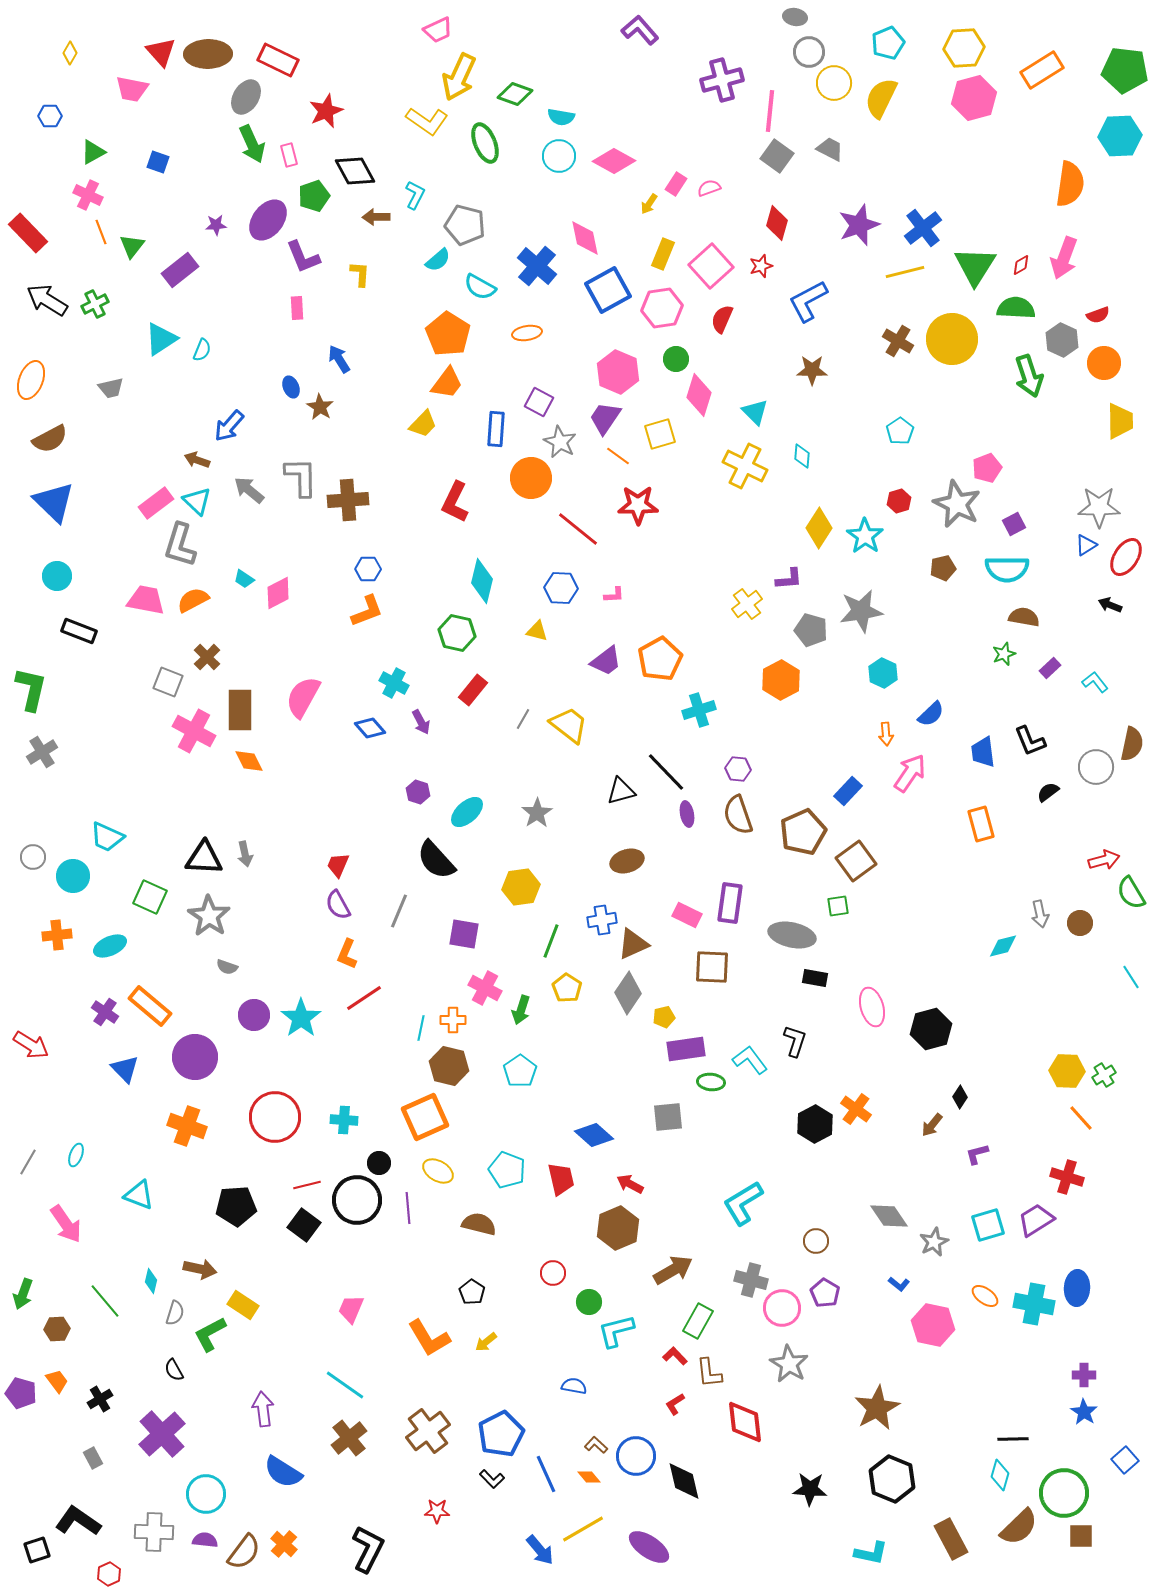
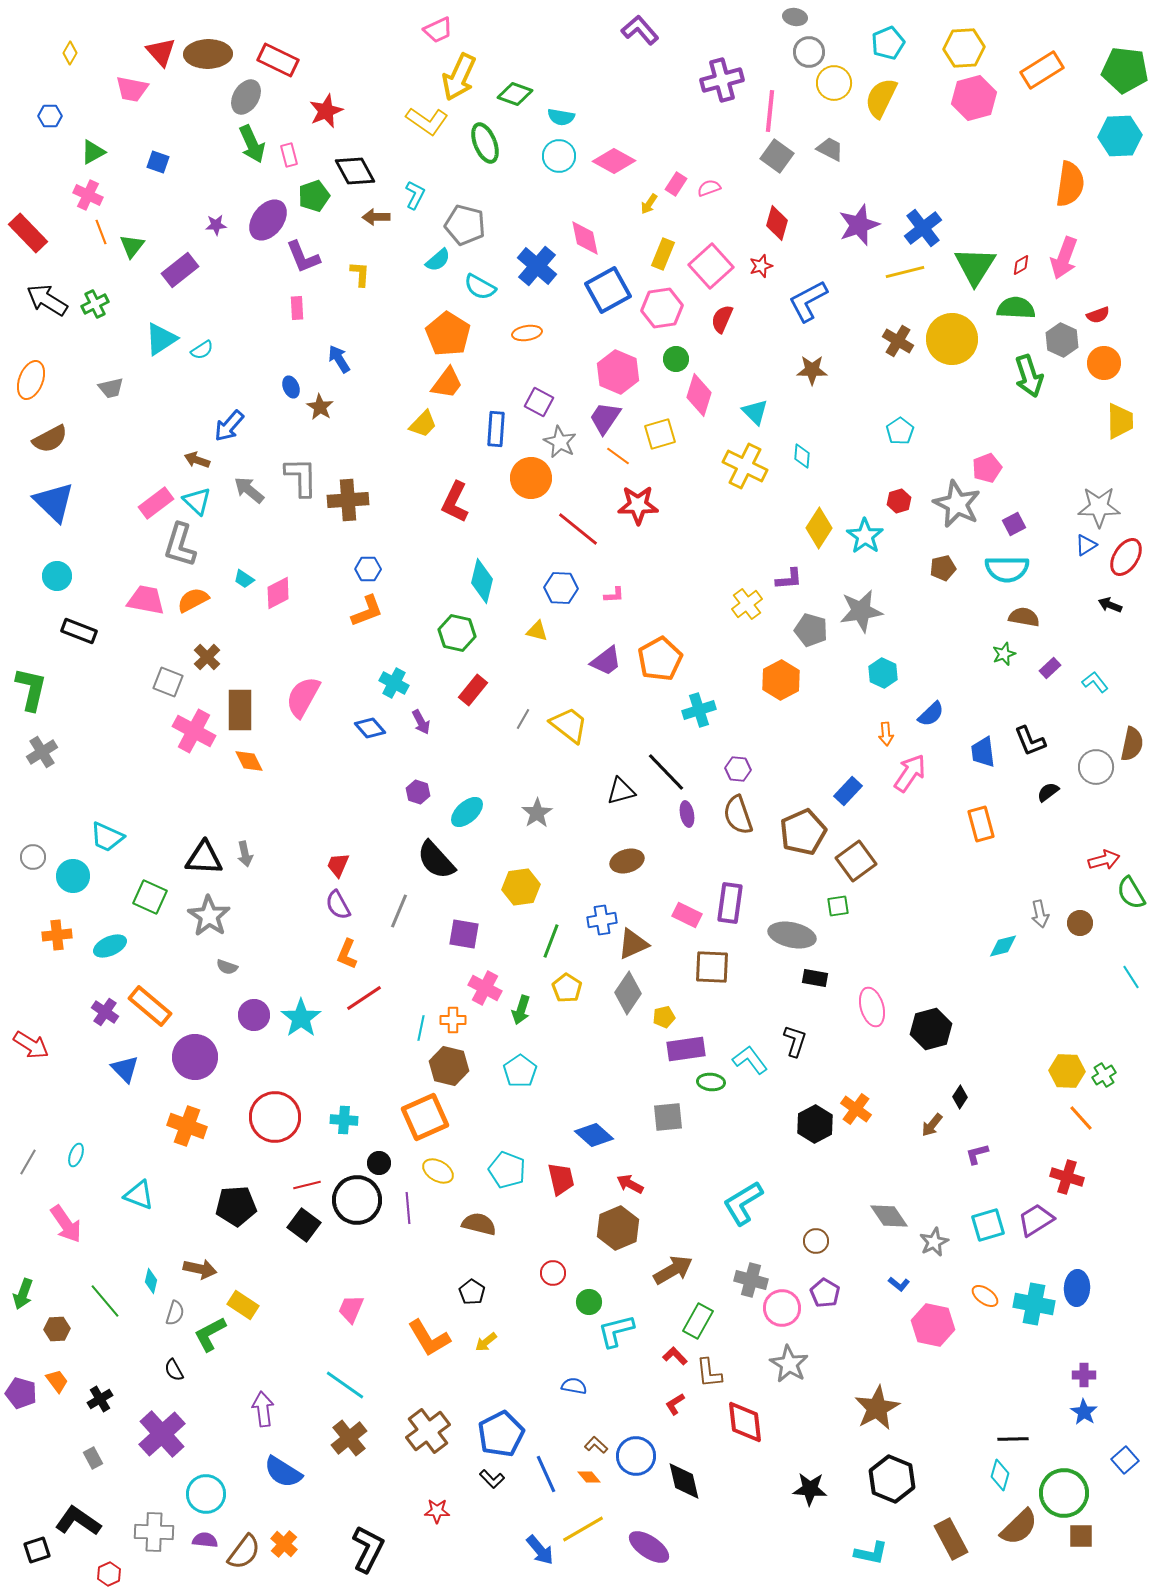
cyan semicircle at (202, 350): rotated 35 degrees clockwise
